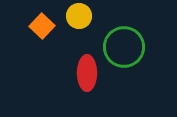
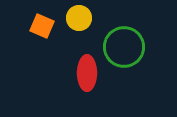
yellow circle: moved 2 px down
orange square: rotated 20 degrees counterclockwise
